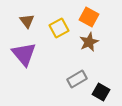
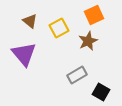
orange square: moved 5 px right, 2 px up; rotated 36 degrees clockwise
brown triangle: moved 3 px right; rotated 14 degrees counterclockwise
brown star: moved 1 px left, 1 px up
gray rectangle: moved 4 px up
